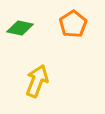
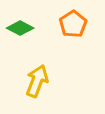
green diamond: rotated 16 degrees clockwise
